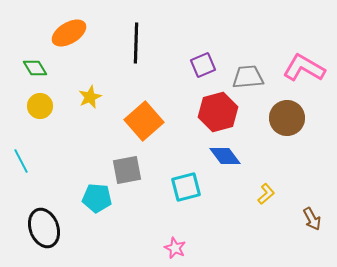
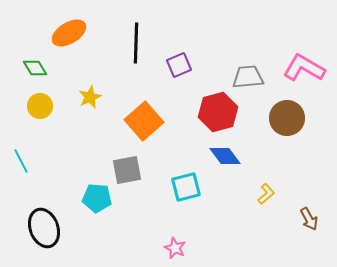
purple square: moved 24 px left
brown arrow: moved 3 px left
